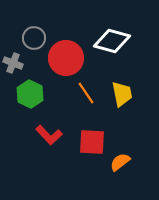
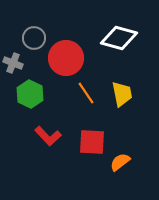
white diamond: moved 7 px right, 3 px up
red L-shape: moved 1 px left, 1 px down
